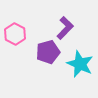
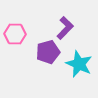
pink hexagon: rotated 25 degrees counterclockwise
cyan star: moved 1 px left
